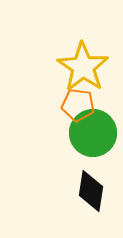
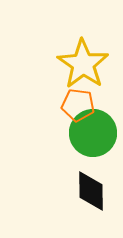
yellow star: moved 3 px up
black diamond: rotated 9 degrees counterclockwise
